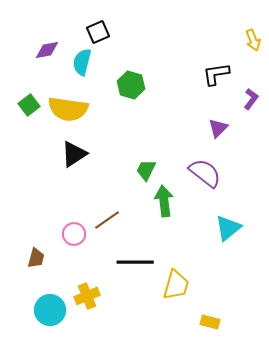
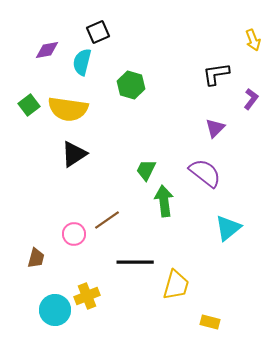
purple triangle: moved 3 px left
cyan circle: moved 5 px right
